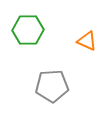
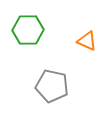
gray pentagon: rotated 16 degrees clockwise
